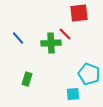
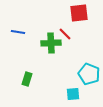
blue line: moved 6 px up; rotated 40 degrees counterclockwise
